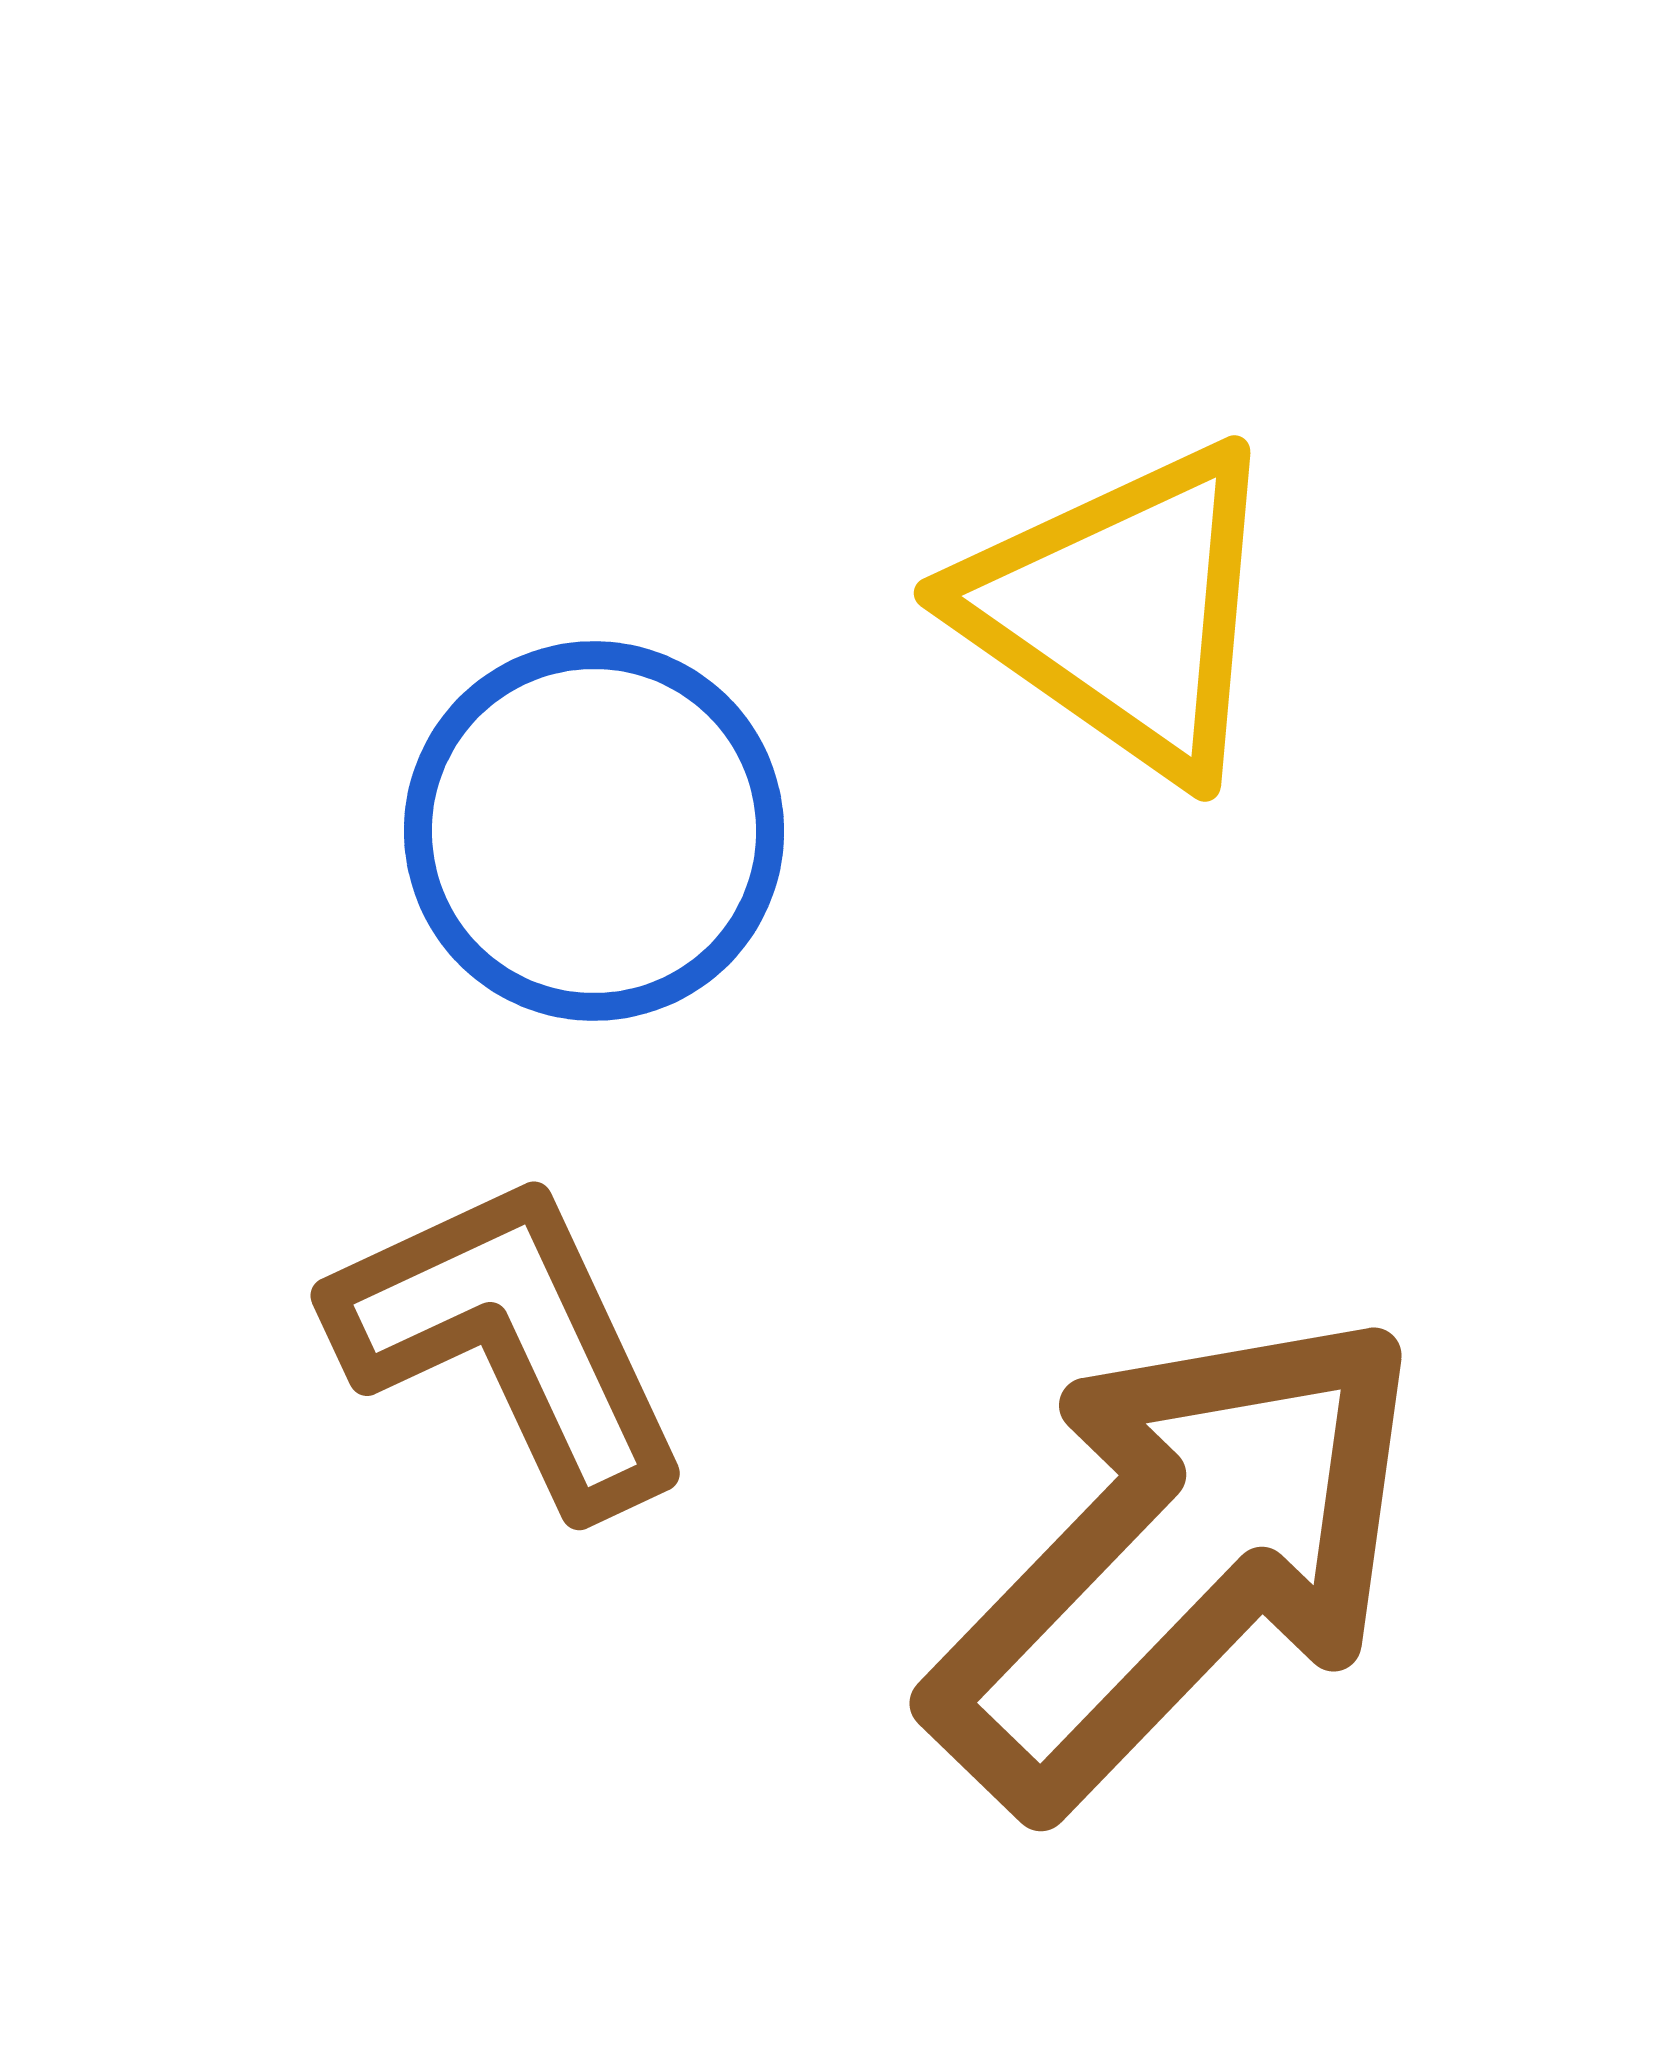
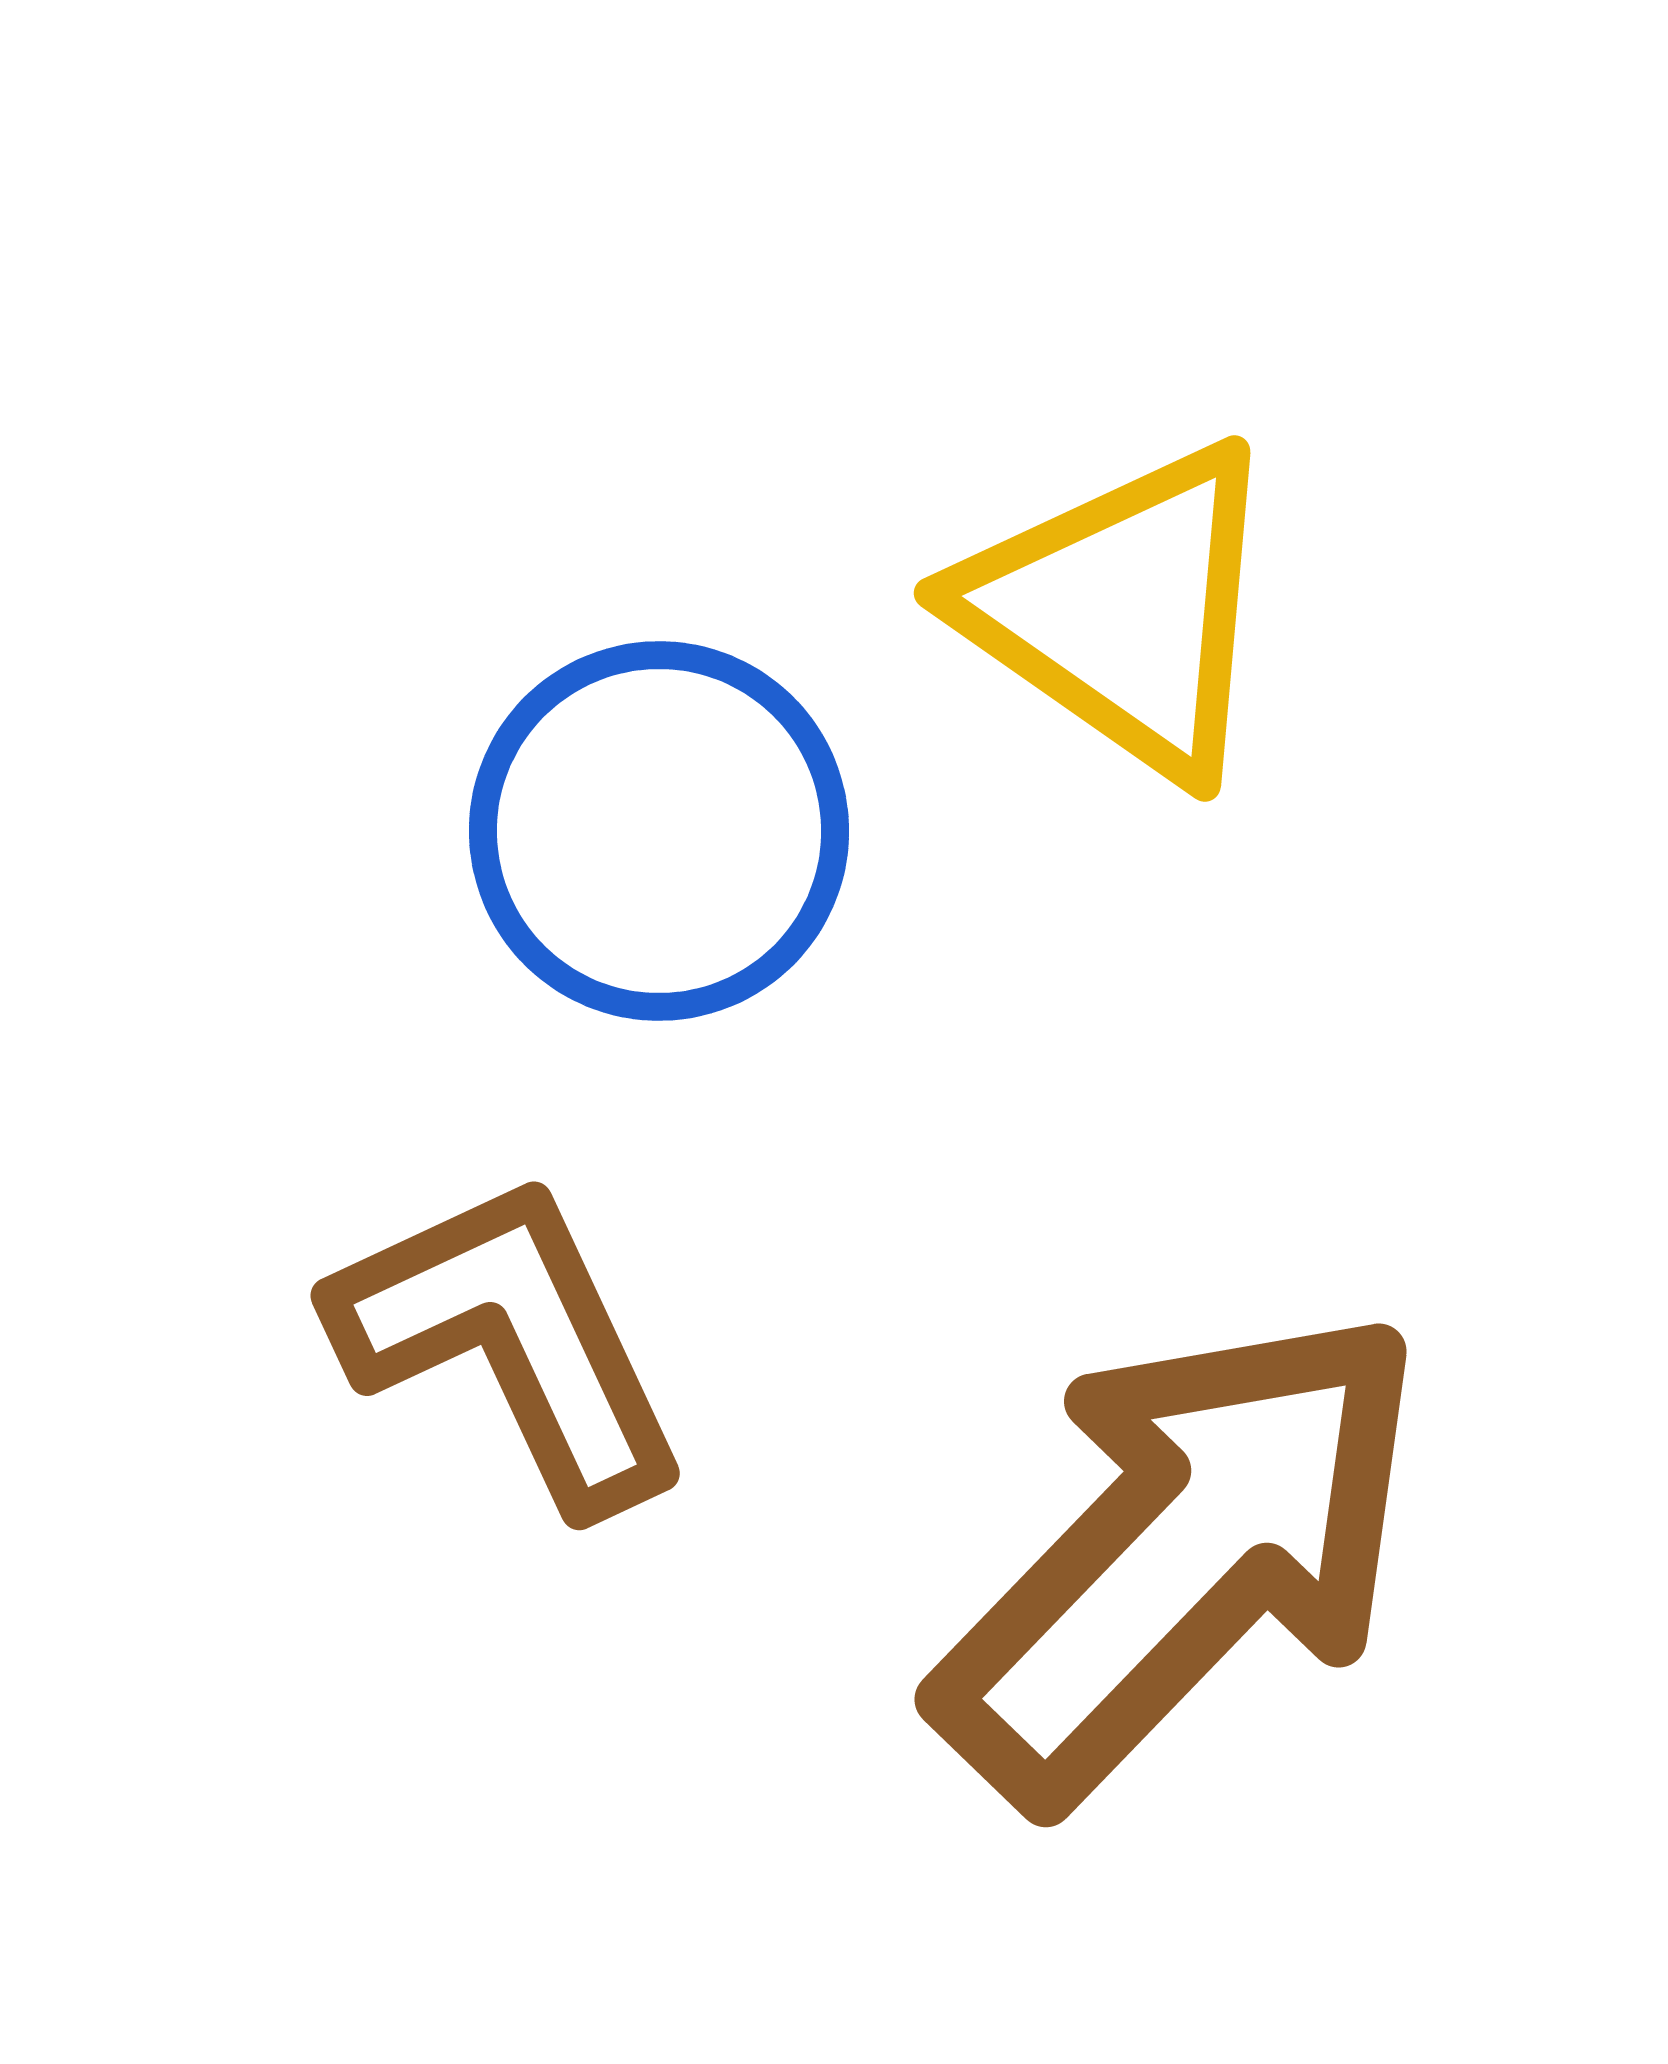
blue circle: moved 65 px right
brown arrow: moved 5 px right, 4 px up
